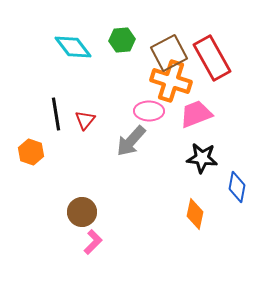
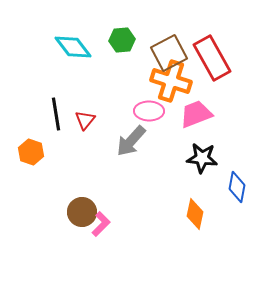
pink L-shape: moved 8 px right, 18 px up
